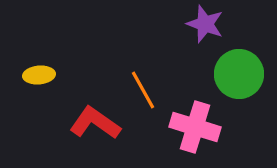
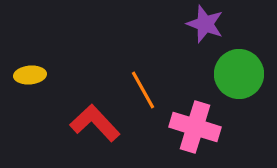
yellow ellipse: moved 9 px left
red L-shape: rotated 12 degrees clockwise
